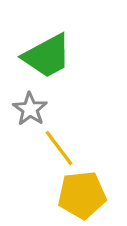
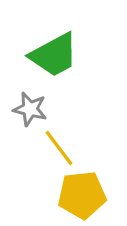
green trapezoid: moved 7 px right, 1 px up
gray star: rotated 20 degrees counterclockwise
